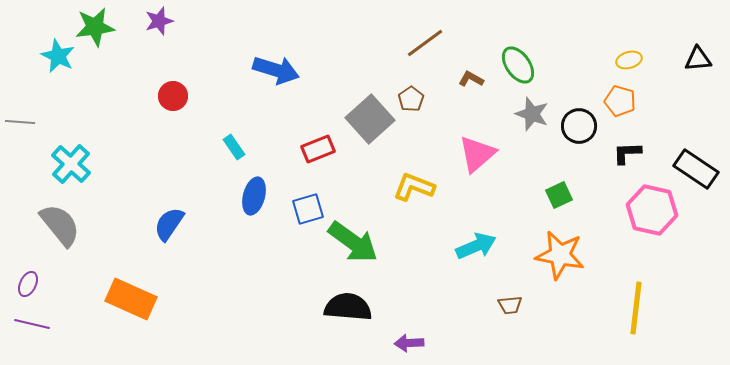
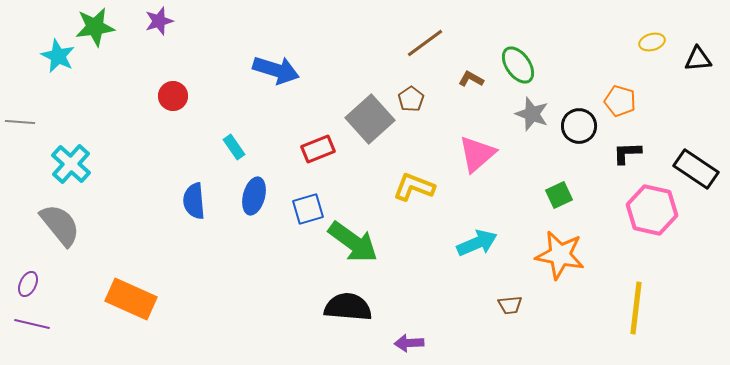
yellow ellipse: moved 23 px right, 18 px up
blue semicircle: moved 25 px right, 23 px up; rotated 39 degrees counterclockwise
cyan arrow: moved 1 px right, 3 px up
